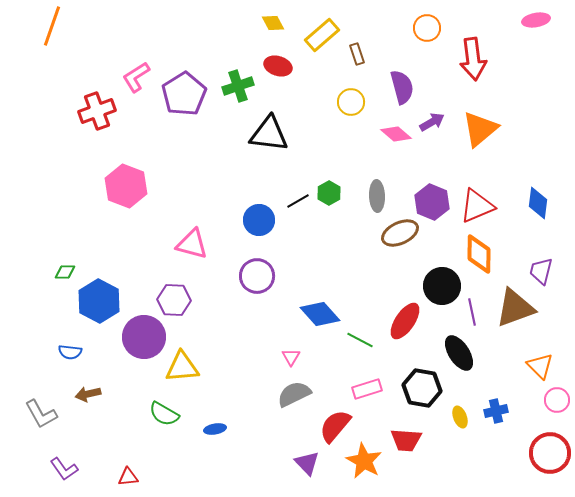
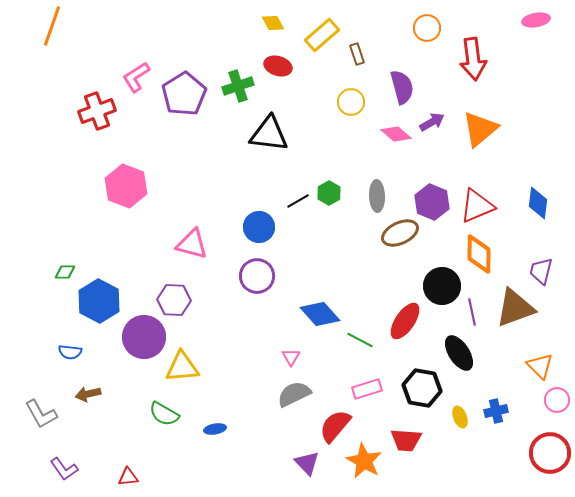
blue circle at (259, 220): moved 7 px down
